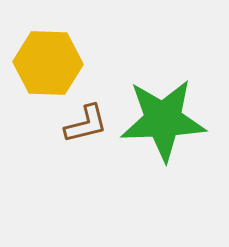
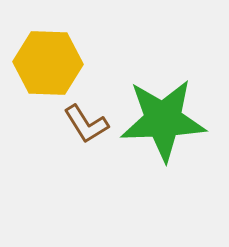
brown L-shape: rotated 72 degrees clockwise
